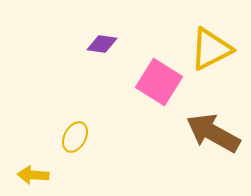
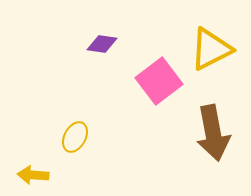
pink square: moved 1 px up; rotated 21 degrees clockwise
brown arrow: rotated 130 degrees counterclockwise
